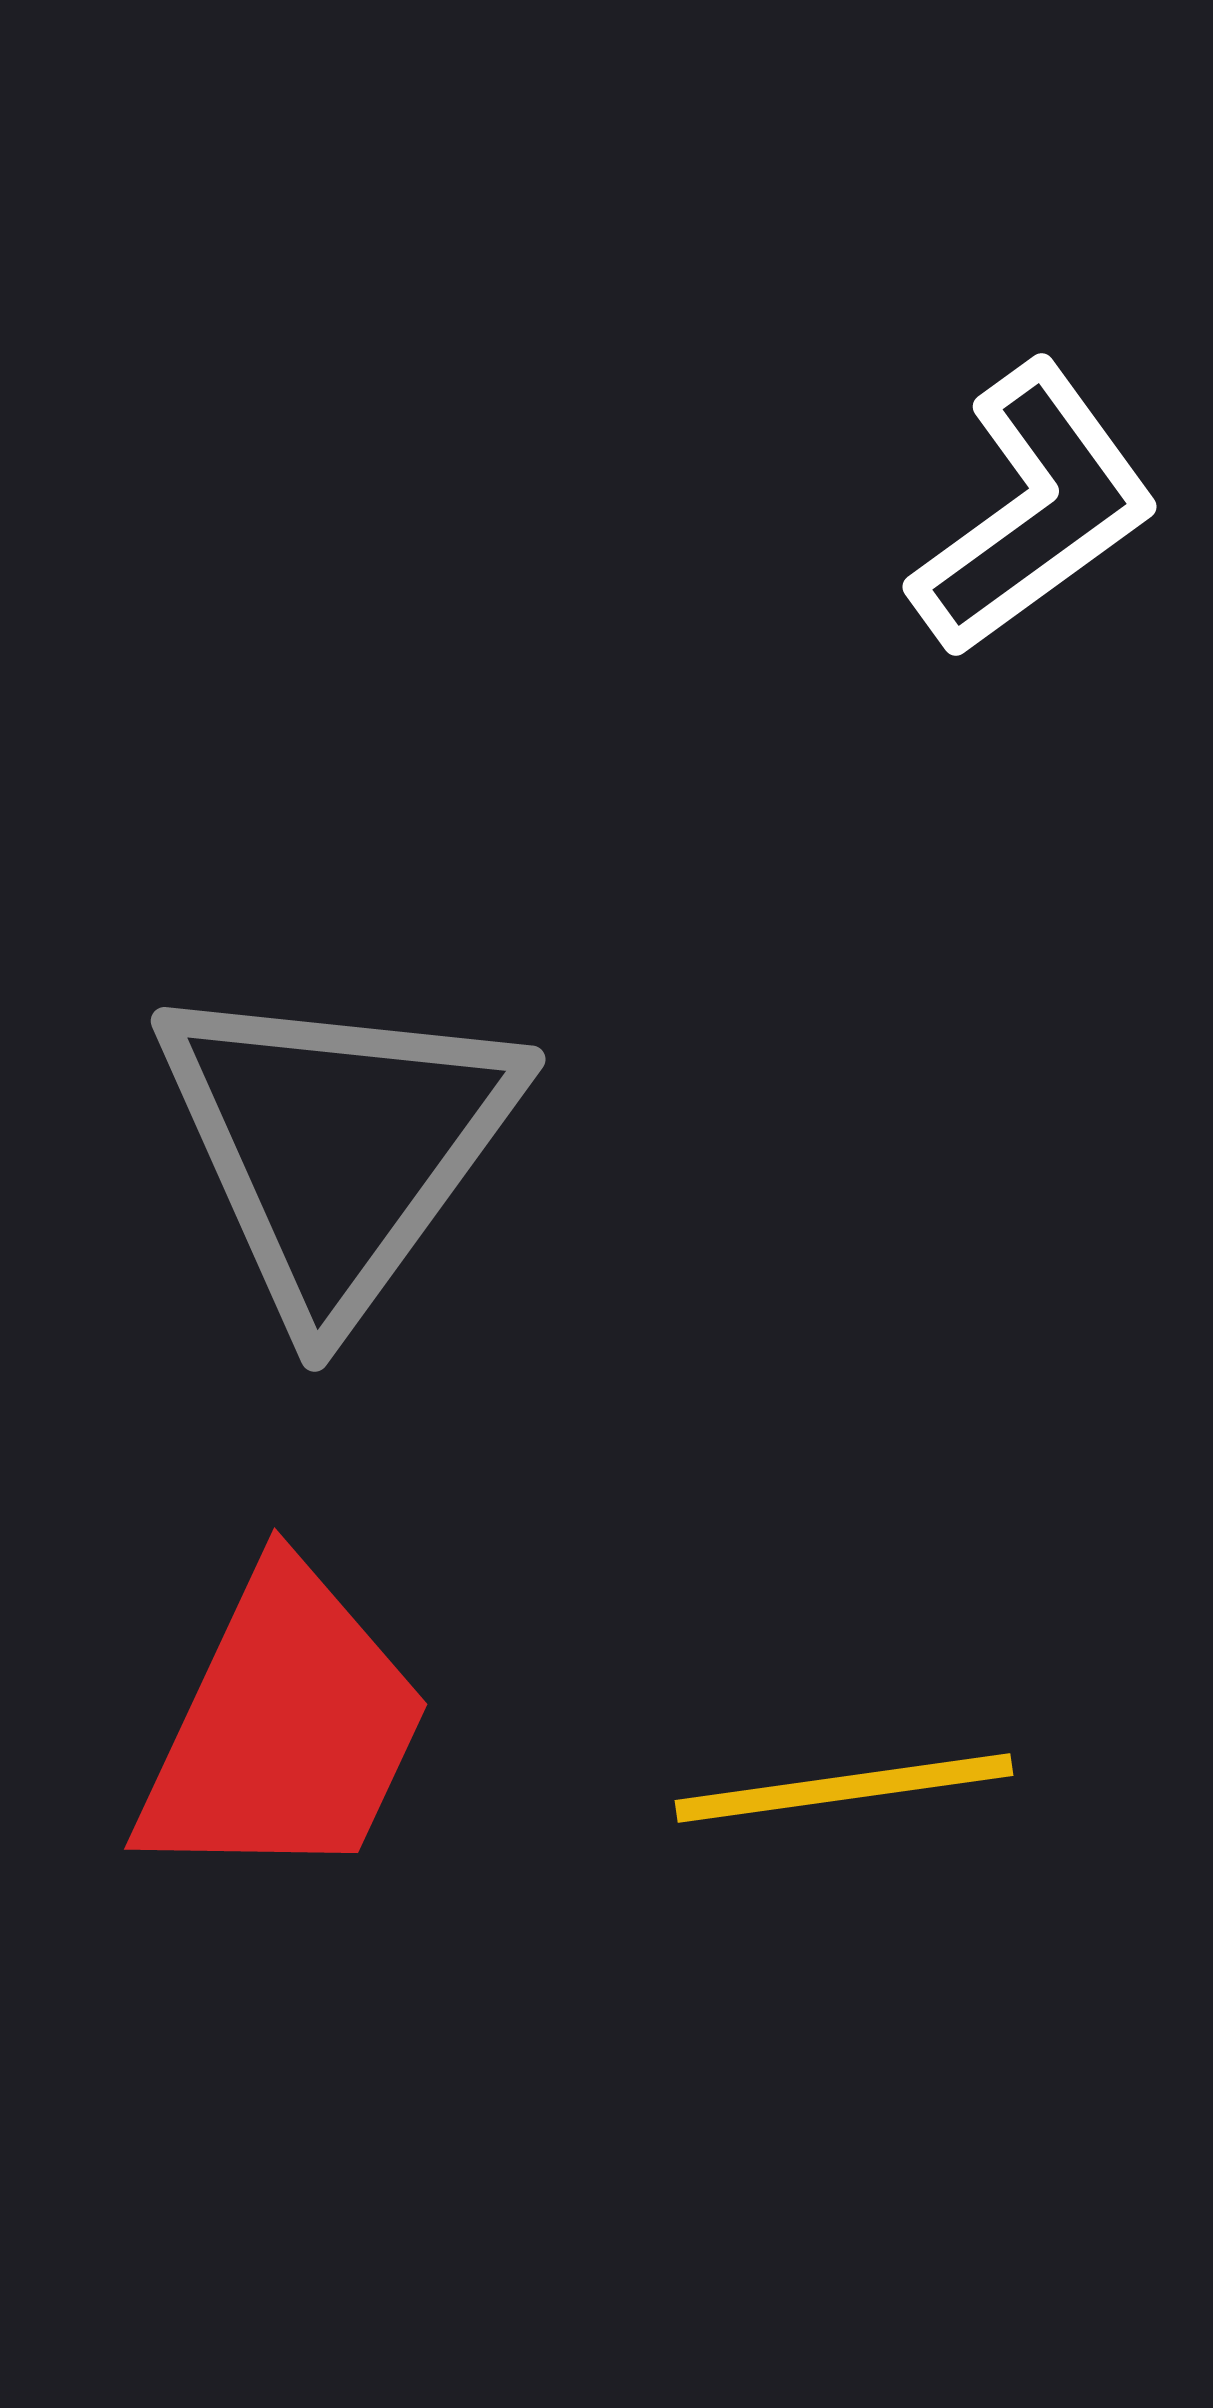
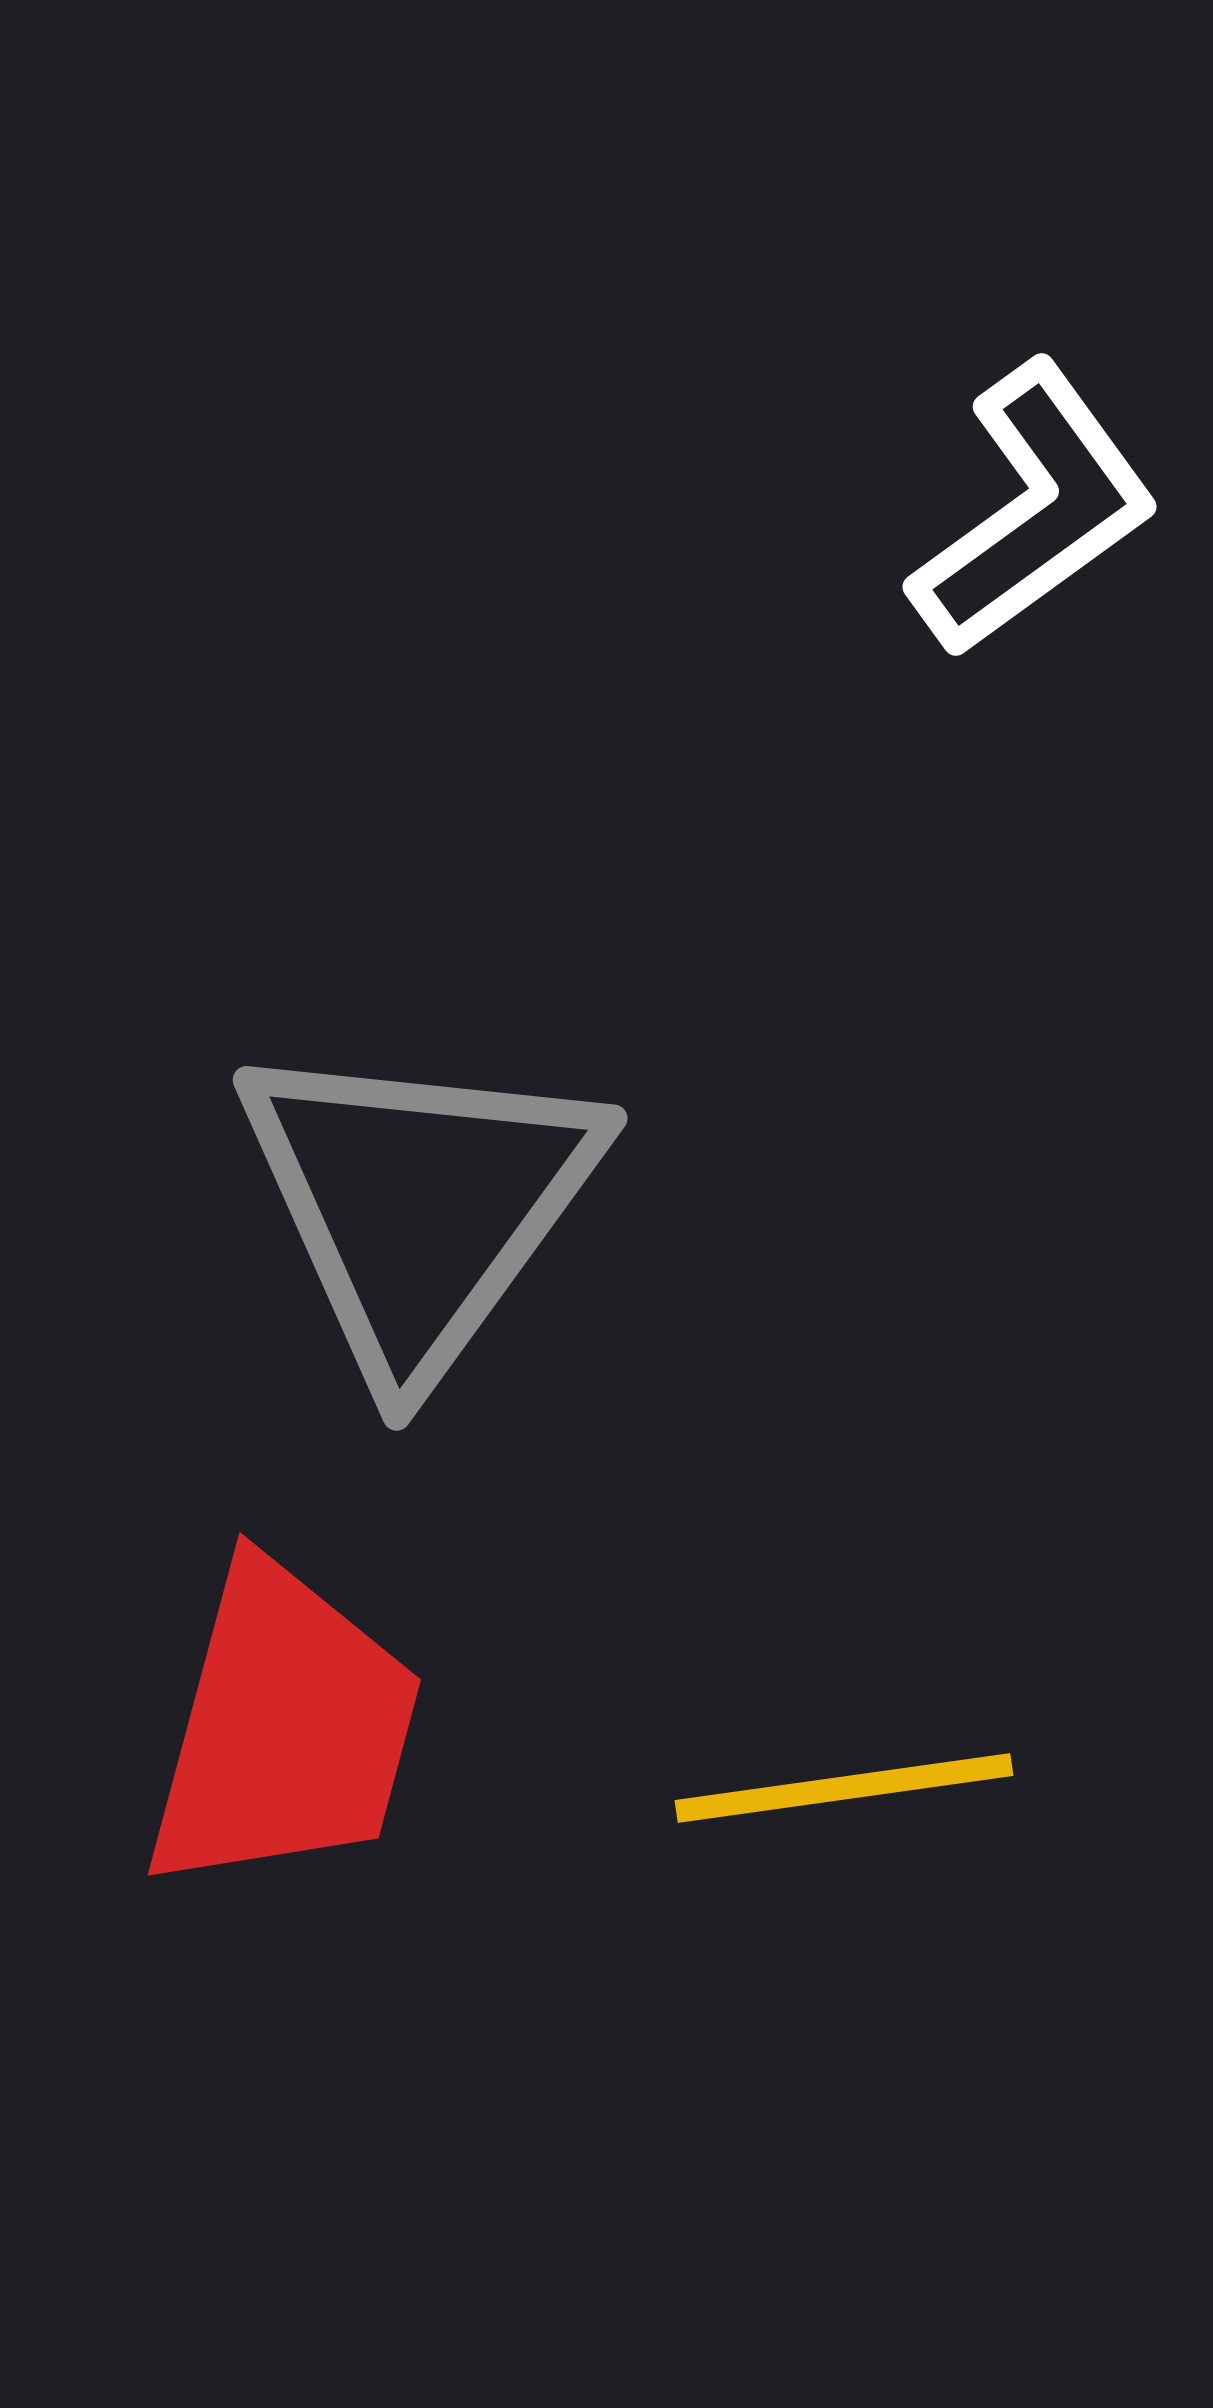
gray triangle: moved 82 px right, 59 px down
red trapezoid: rotated 10 degrees counterclockwise
